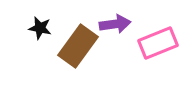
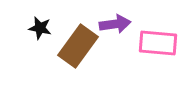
pink rectangle: rotated 27 degrees clockwise
